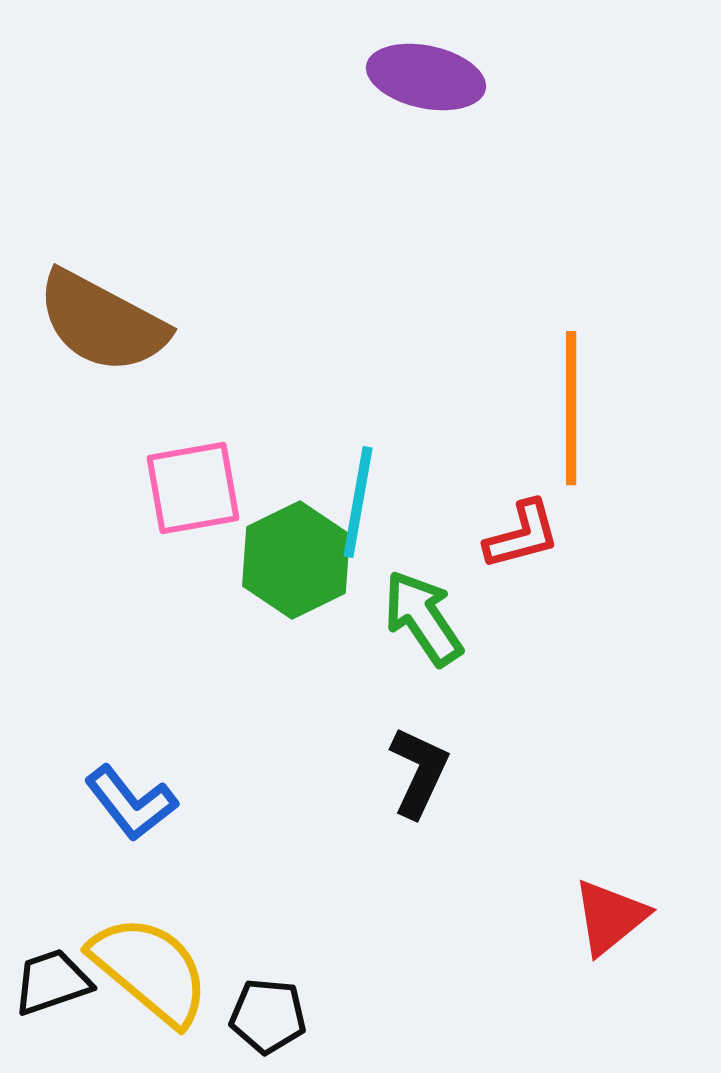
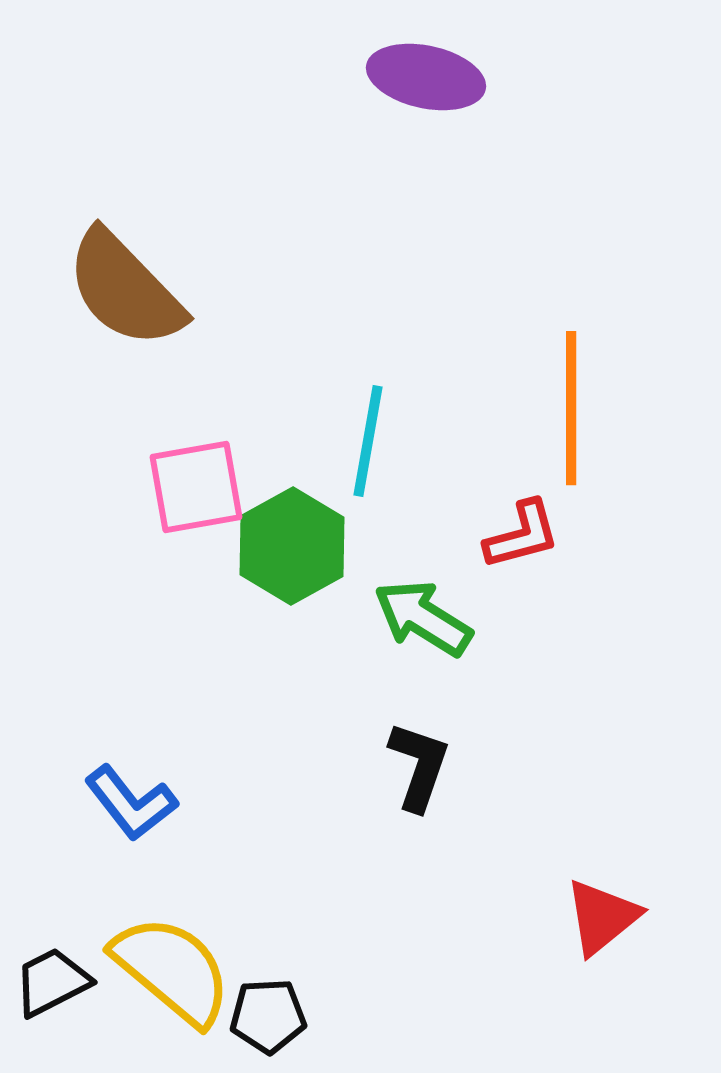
brown semicircle: moved 23 px right, 33 px up; rotated 18 degrees clockwise
pink square: moved 3 px right, 1 px up
cyan line: moved 10 px right, 61 px up
green hexagon: moved 4 px left, 14 px up; rotated 3 degrees counterclockwise
green arrow: rotated 24 degrees counterclockwise
black L-shape: moved 6 px up; rotated 6 degrees counterclockwise
red triangle: moved 8 px left
yellow semicircle: moved 22 px right
black trapezoid: rotated 8 degrees counterclockwise
black pentagon: rotated 8 degrees counterclockwise
